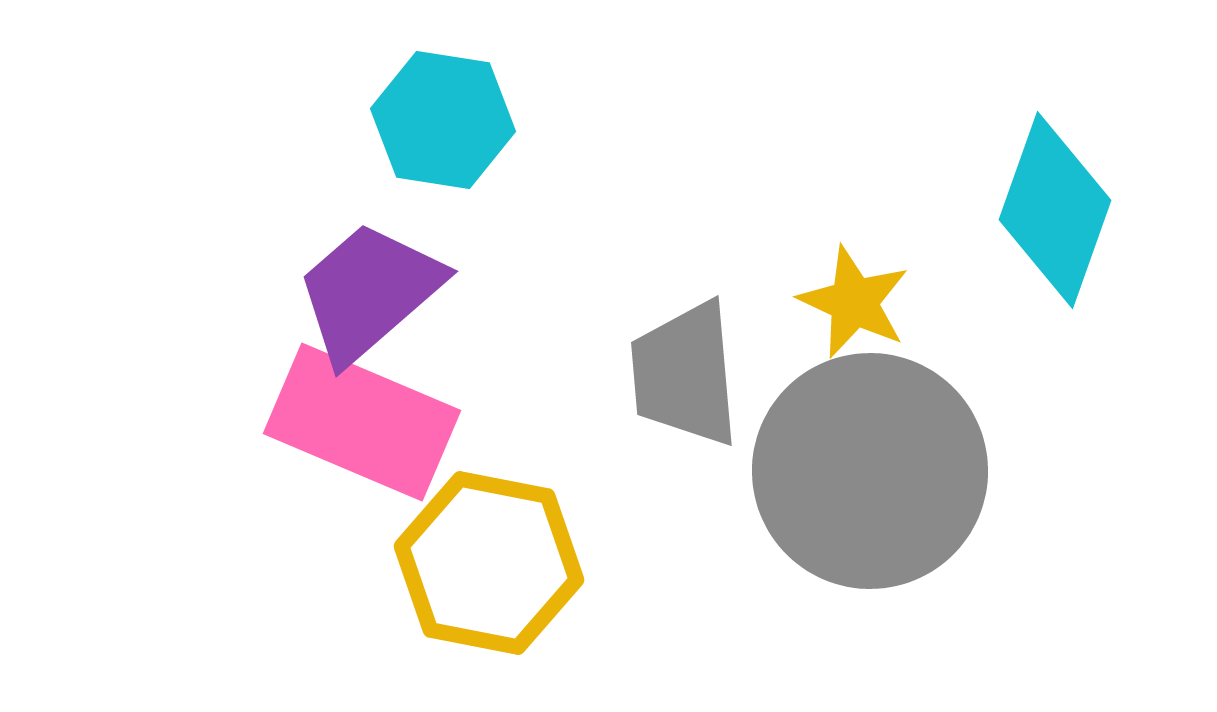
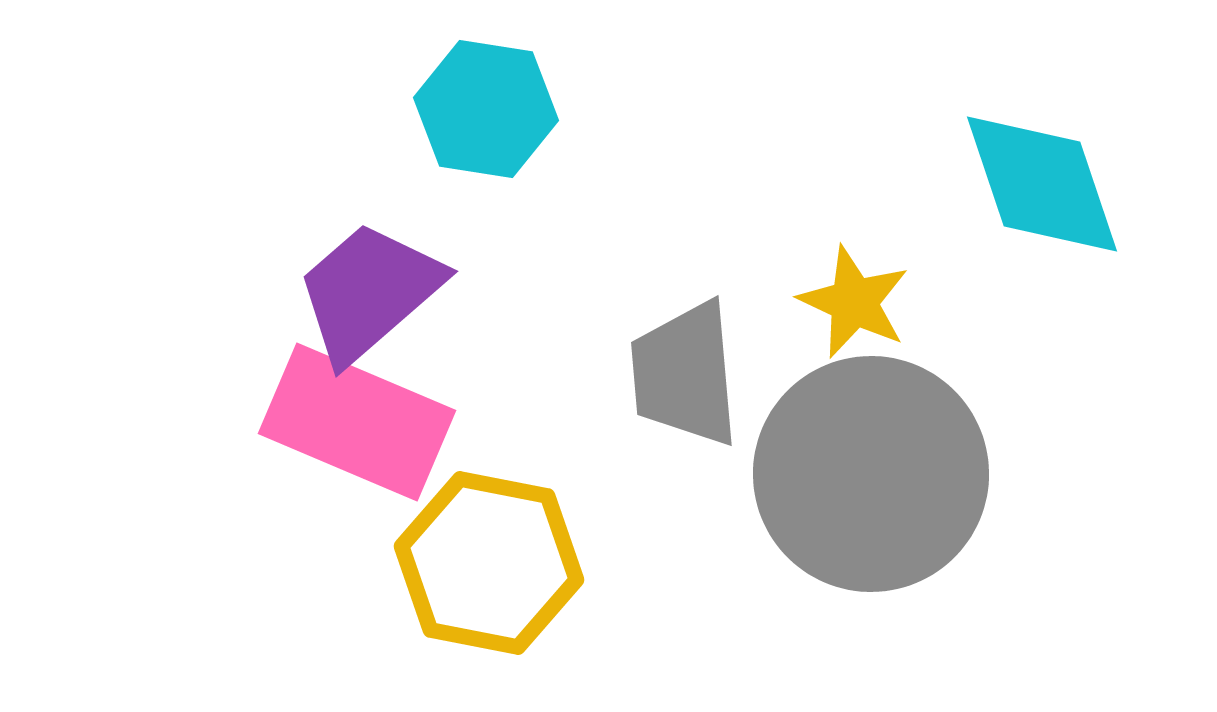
cyan hexagon: moved 43 px right, 11 px up
cyan diamond: moved 13 px left, 26 px up; rotated 38 degrees counterclockwise
pink rectangle: moved 5 px left
gray circle: moved 1 px right, 3 px down
